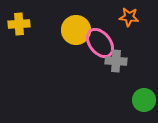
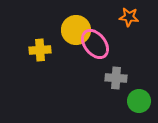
yellow cross: moved 21 px right, 26 px down
pink ellipse: moved 5 px left, 1 px down
gray cross: moved 17 px down
green circle: moved 5 px left, 1 px down
